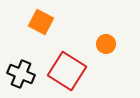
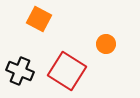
orange square: moved 2 px left, 3 px up
black cross: moved 1 px left, 3 px up
